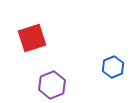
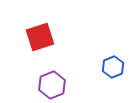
red square: moved 8 px right, 1 px up
